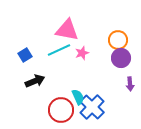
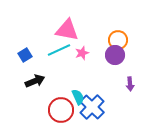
purple circle: moved 6 px left, 3 px up
